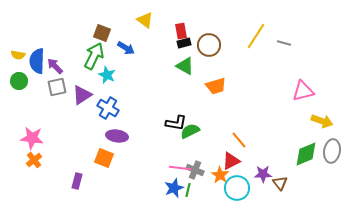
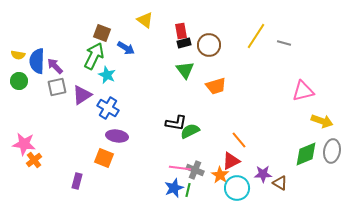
green triangle: moved 4 px down; rotated 24 degrees clockwise
pink star: moved 8 px left, 6 px down
brown triangle: rotated 21 degrees counterclockwise
